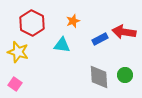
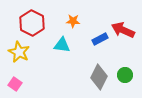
orange star: rotated 24 degrees clockwise
red arrow: moved 1 px left, 2 px up; rotated 15 degrees clockwise
yellow star: moved 1 px right; rotated 10 degrees clockwise
gray diamond: rotated 30 degrees clockwise
